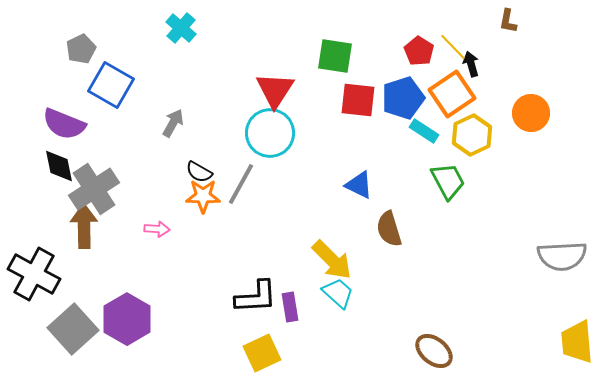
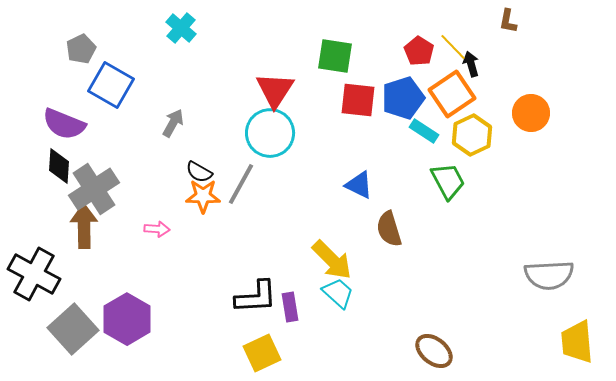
black diamond: rotated 15 degrees clockwise
gray semicircle: moved 13 px left, 19 px down
